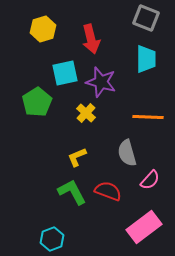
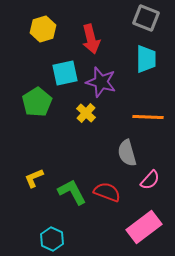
yellow L-shape: moved 43 px left, 21 px down
red semicircle: moved 1 px left, 1 px down
cyan hexagon: rotated 15 degrees counterclockwise
